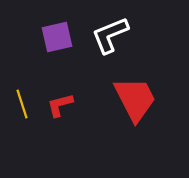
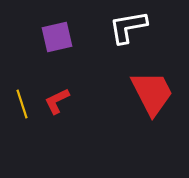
white L-shape: moved 18 px right, 8 px up; rotated 12 degrees clockwise
red trapezoid: moved 17 px right, 6 px up
red L-shape: moved 3 px left, 4 px up; rotated 12 degrees counterclockwise
